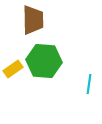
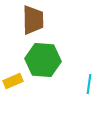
green hexagon: moved 1 px left, 1 px up
yellow rectangle: moved 12 px down; rotated 12 degrees clockwise
